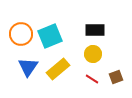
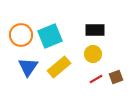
orange circle: moved 1 px down
yellow rectangle: moved 1 px right, 2 px up
red line: moved 4 px right; rotated 64 degrees counterclockwise
